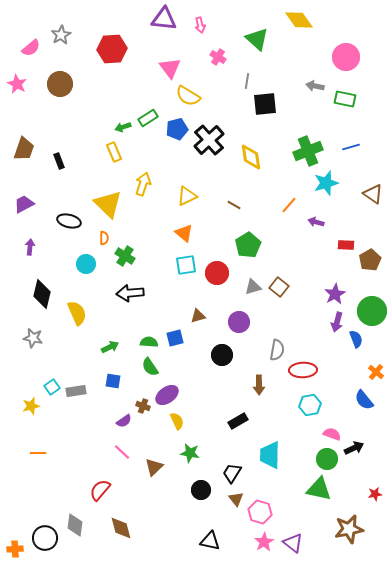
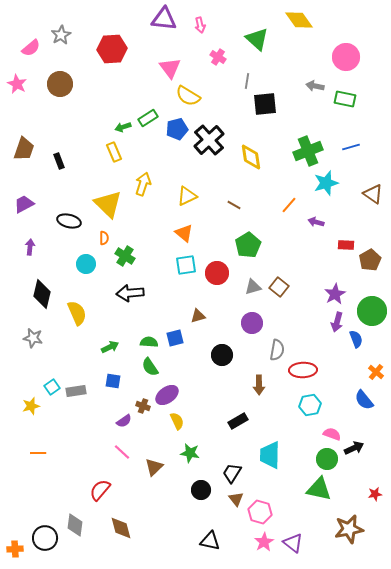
purple circle at (239, 322): moved 13 px right, 1 px down
